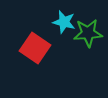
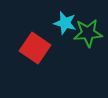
cyan star: moved 1 px right, 1 px down
